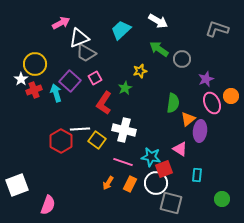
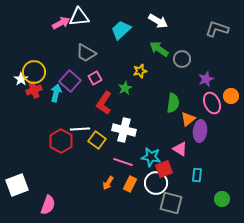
white triangle: moved 21 px up; rotated 15 degrees clockwise
yellow circle: moved 1 px left, 8 px down
cyan arrow: rotated 30 degrees clockwise
